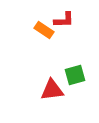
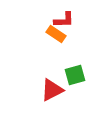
orange rectangle: moved 12 px right, 4 px down
red triangle: rotated 20 degrees counterclockwise
